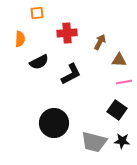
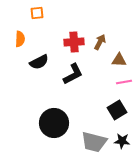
red cross: moved 7 px right, 9 px down
black L-shape: moved 2 px right
black square: rotated 24 degrees clockwise
